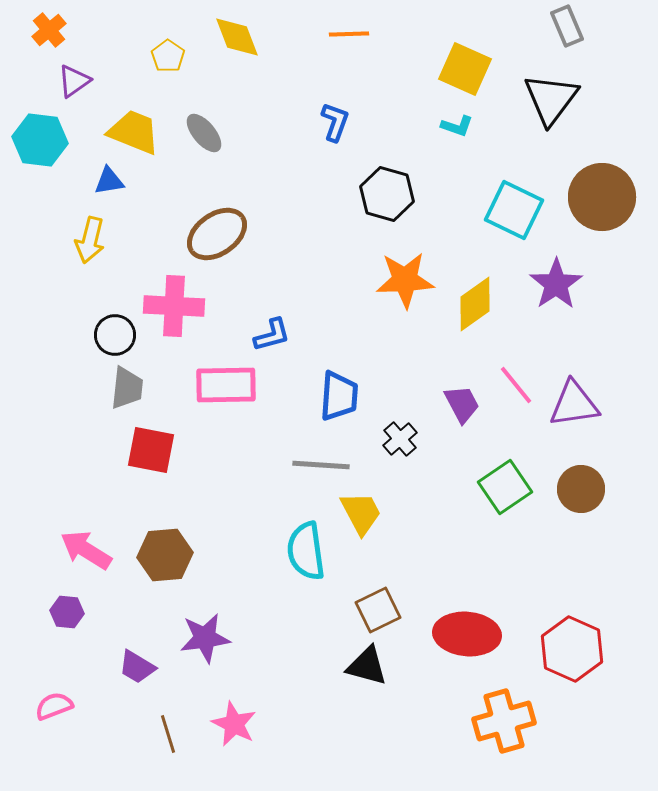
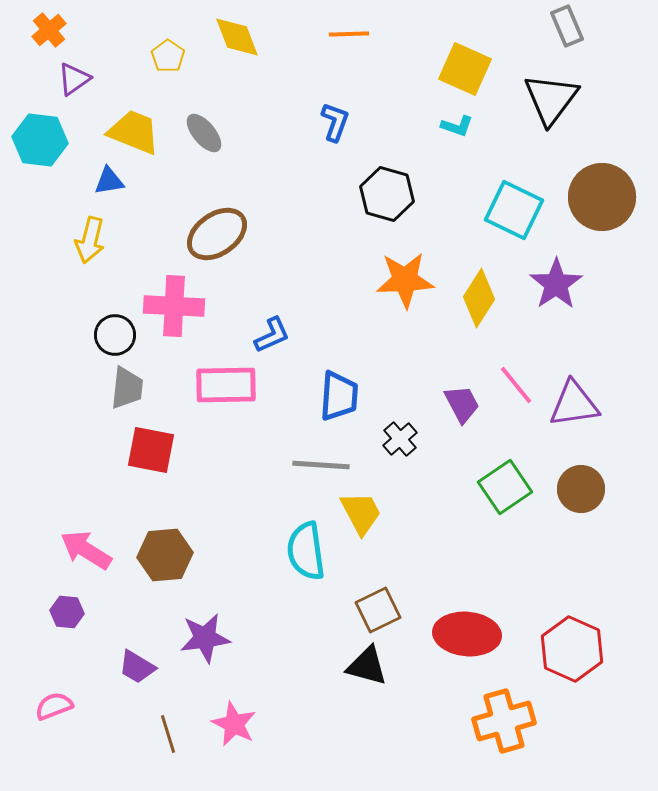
purple triangle at (74, 81): moved 2 px up
yellow diamond at (475, 304): moved 4 px right, 6 px up; rotated 22 degrees counterclockwise
blue L-shape at (272, 335): rotated 9 degrees counterclockwise
